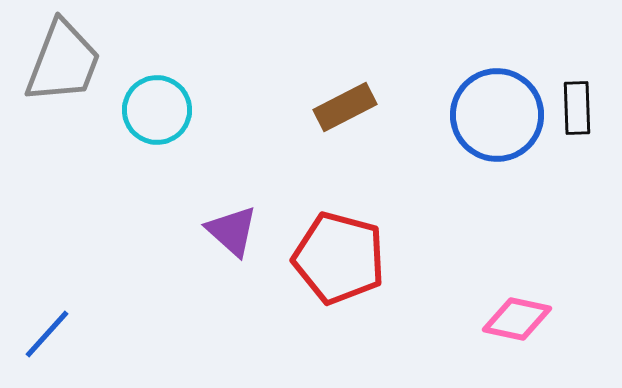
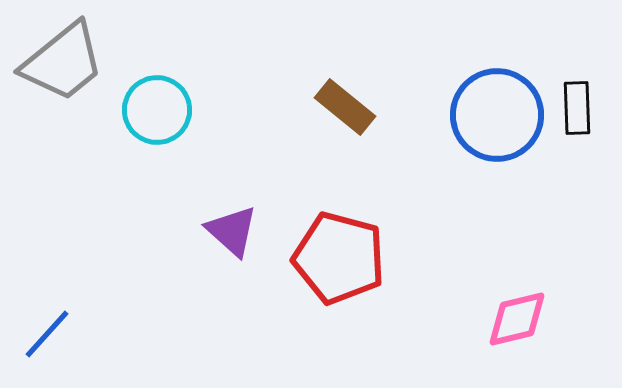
gray trapezoid: rotated 30 degrees clockwise
brown rectangle: rotated 66 degrees clockwise
pink diamond: rotated 26 degrees counterclockwise
